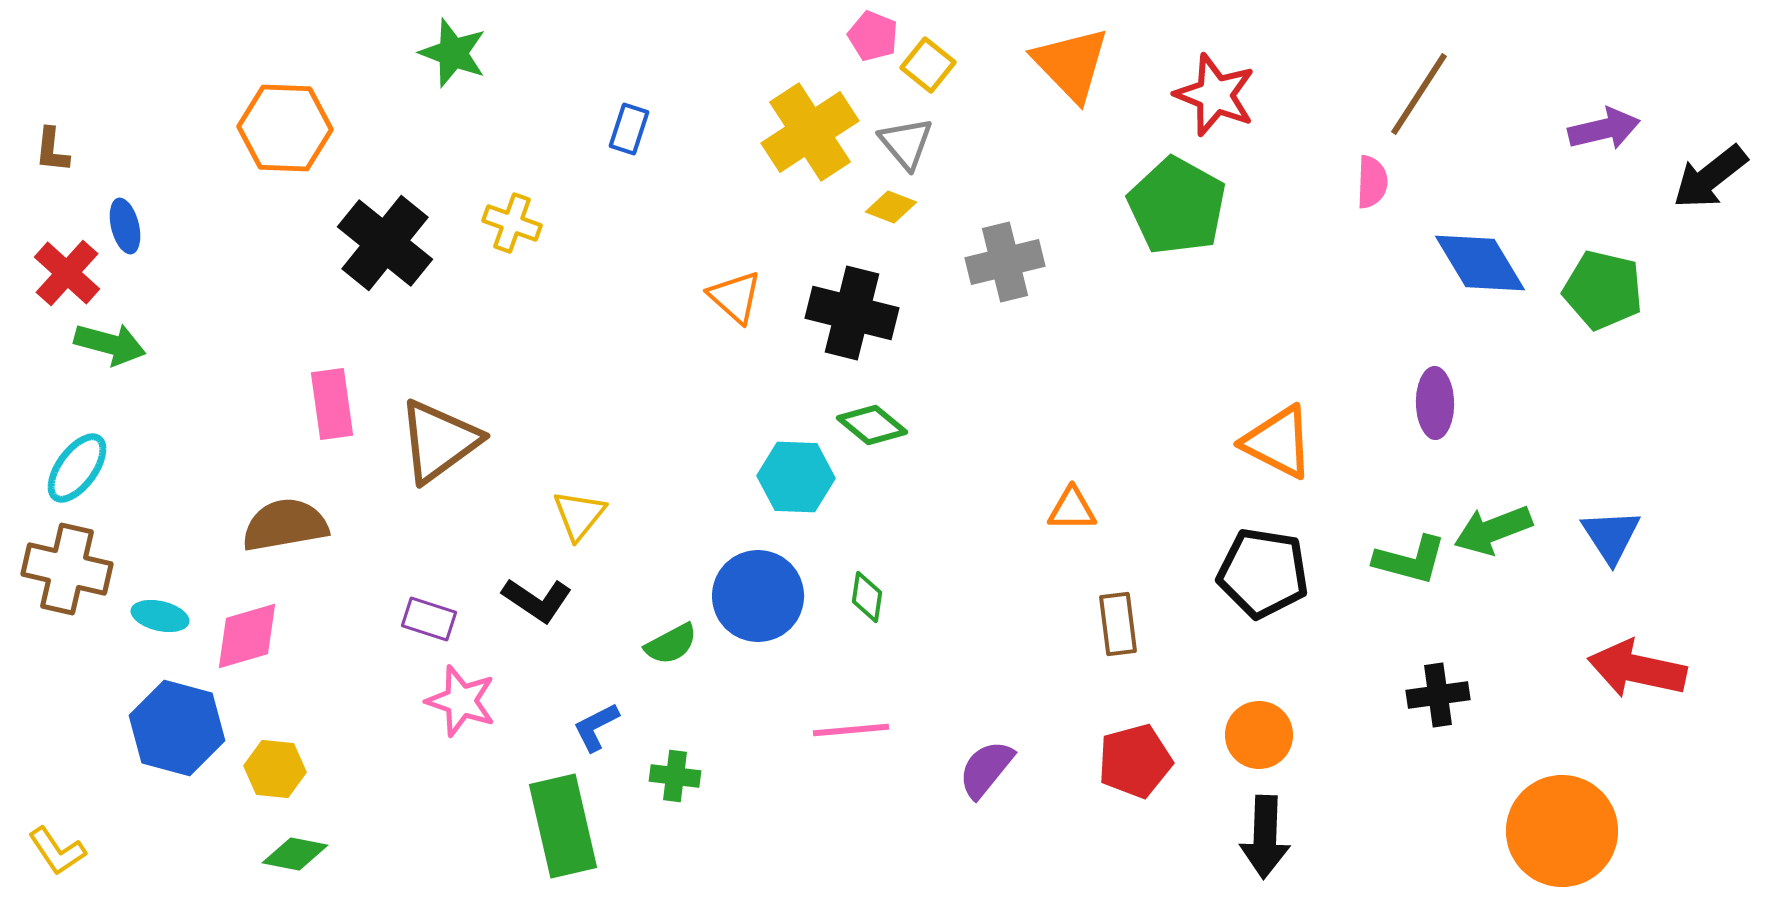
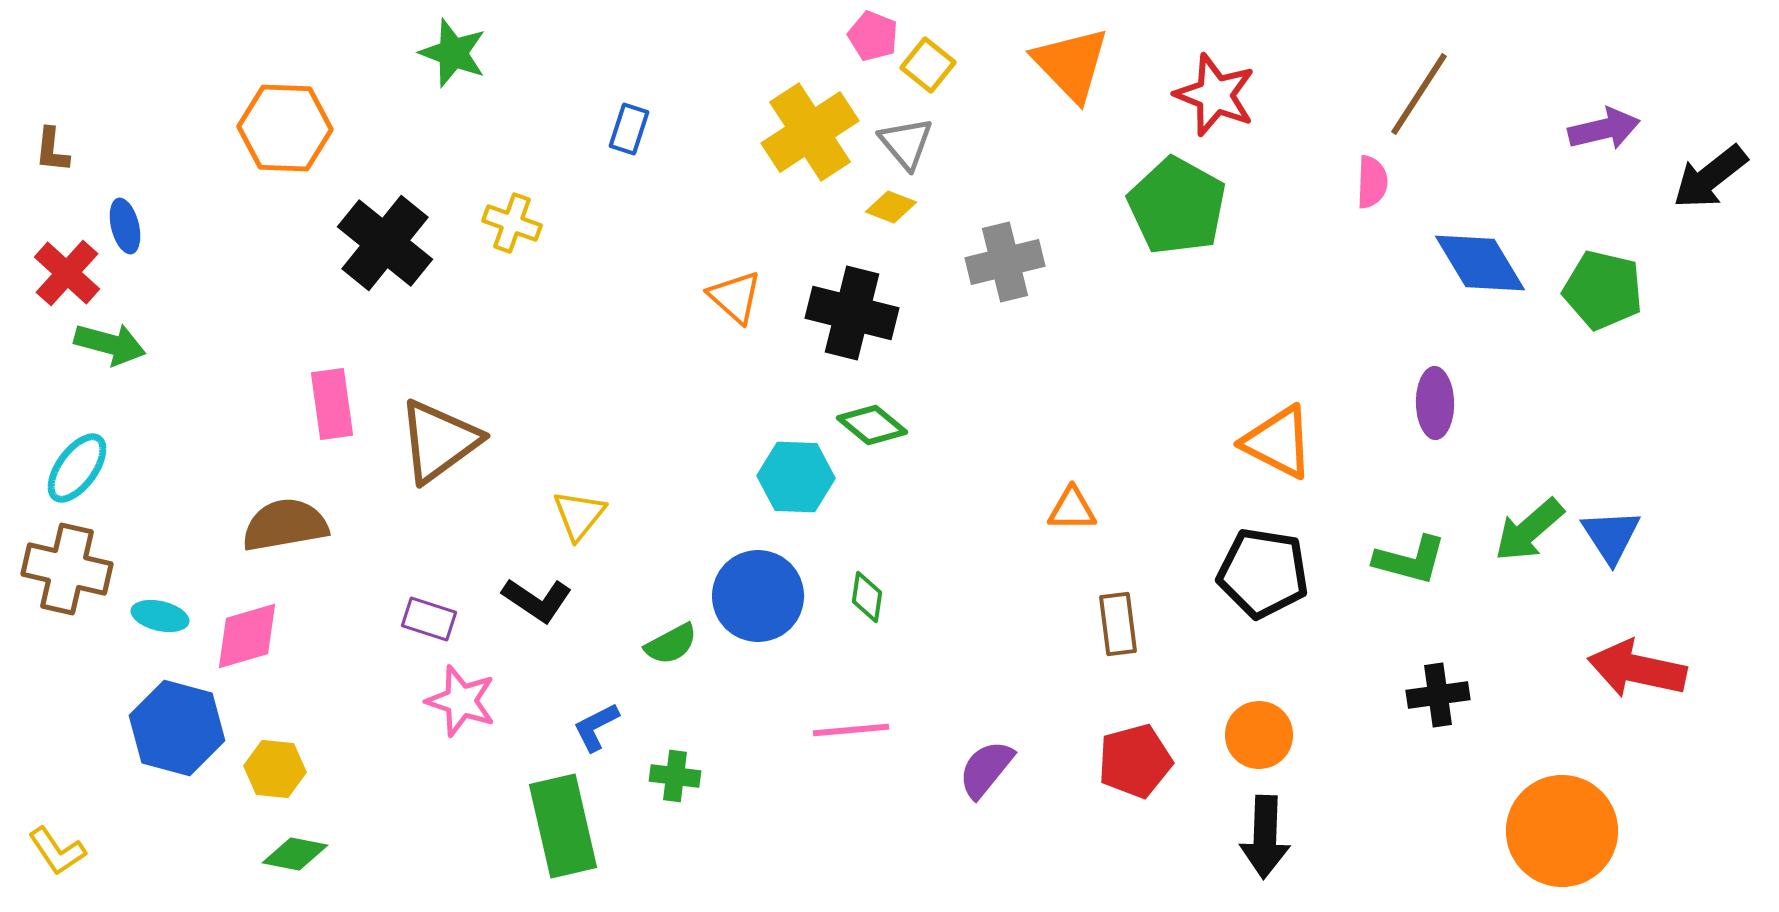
green arrow at (1493, 530): moved 36 px right; rotated 20 degrees counterclockwise
